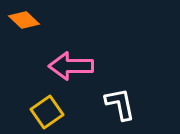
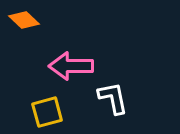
white L-shape: moved 7 px left, 6 px up
yellow square: rotated 20 degrees clockwise
